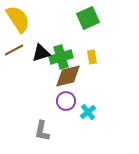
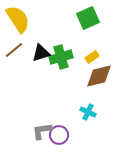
brown line: rotated 12 degrees counterclockwise
yellow rectangle: rotated 64 degrees clockwise
brown diamond: moved 31 px right
purple circle: moved 7 px left, 34 px down
cyan cross: rotated 28 degrees counterclockwise
gray L-shape: rotated 70 degrees clockwise
